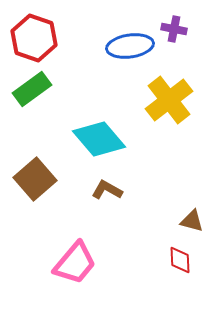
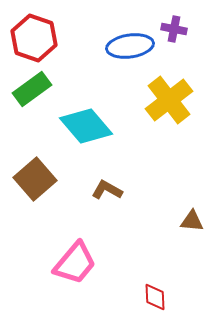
cyan diamond: moved 13 px left, 13 px up
brown triangle: rotated 10 degrees counterclockwise
red diamond: moved 25 px left, 37 px down
